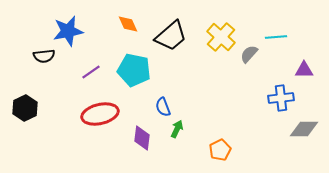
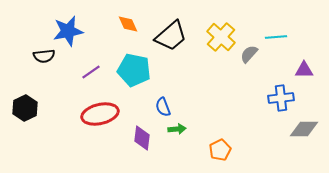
green arrow: rotated 60 degrees clockwise
